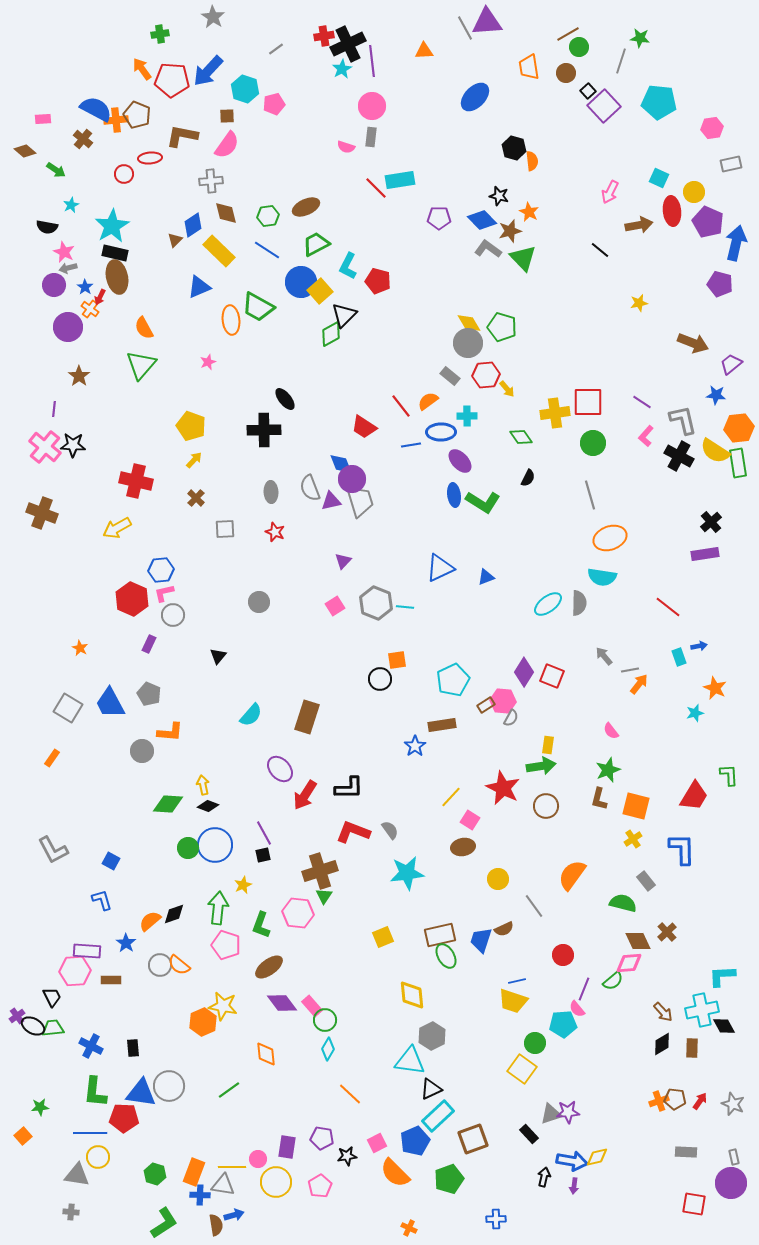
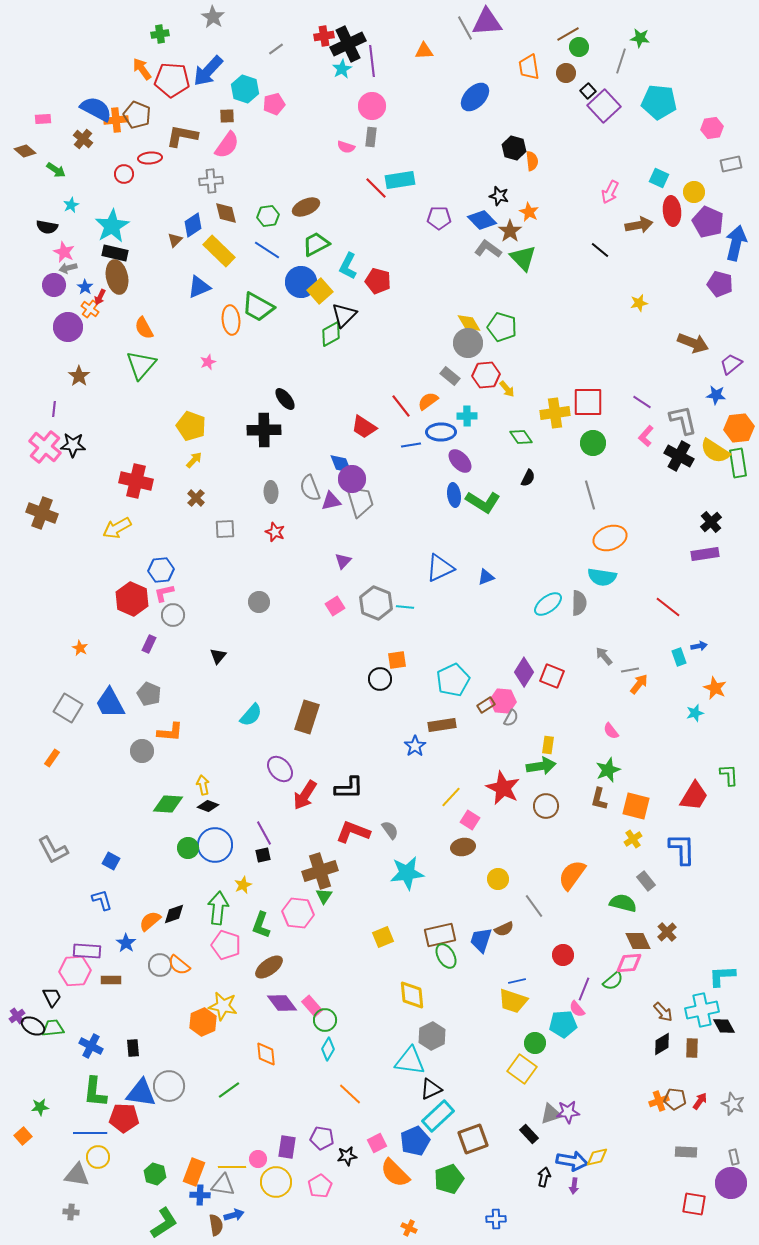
brown star at (510, 231): rotated 20 degrees counterclockwise
